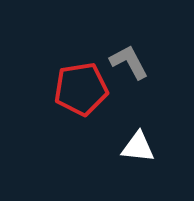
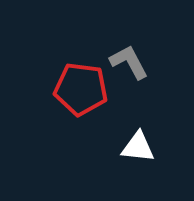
red pentagon: rotated 16 degrees clockwise
